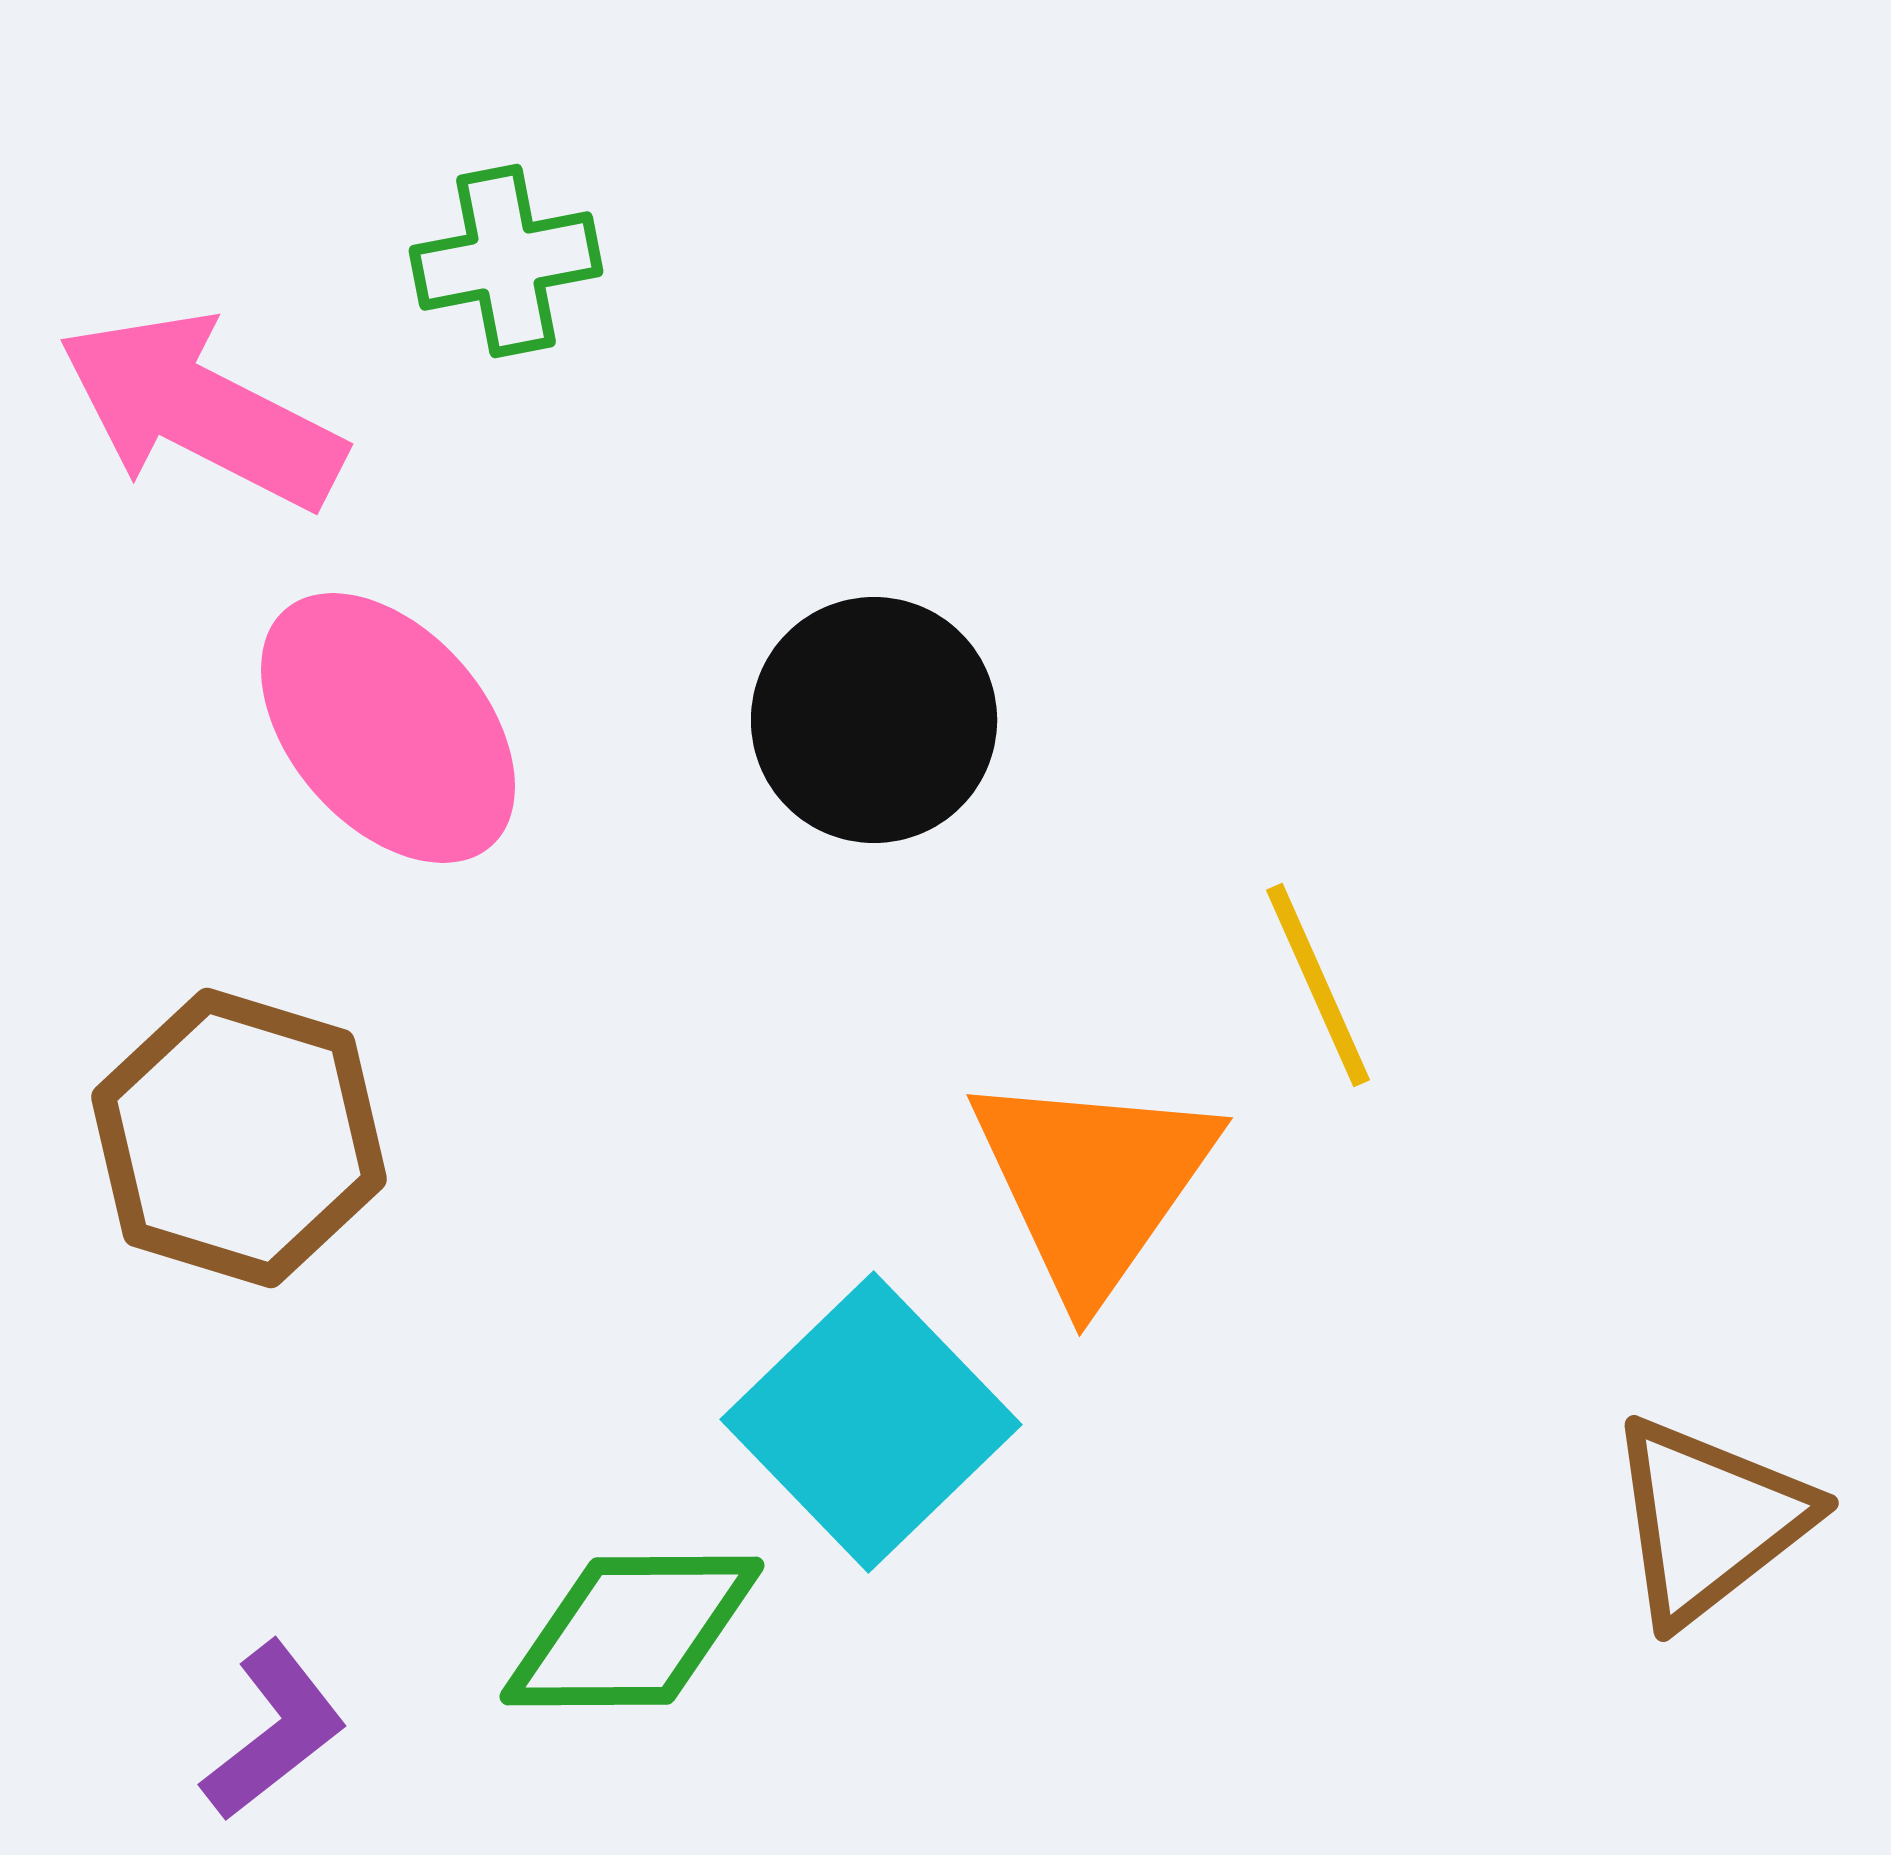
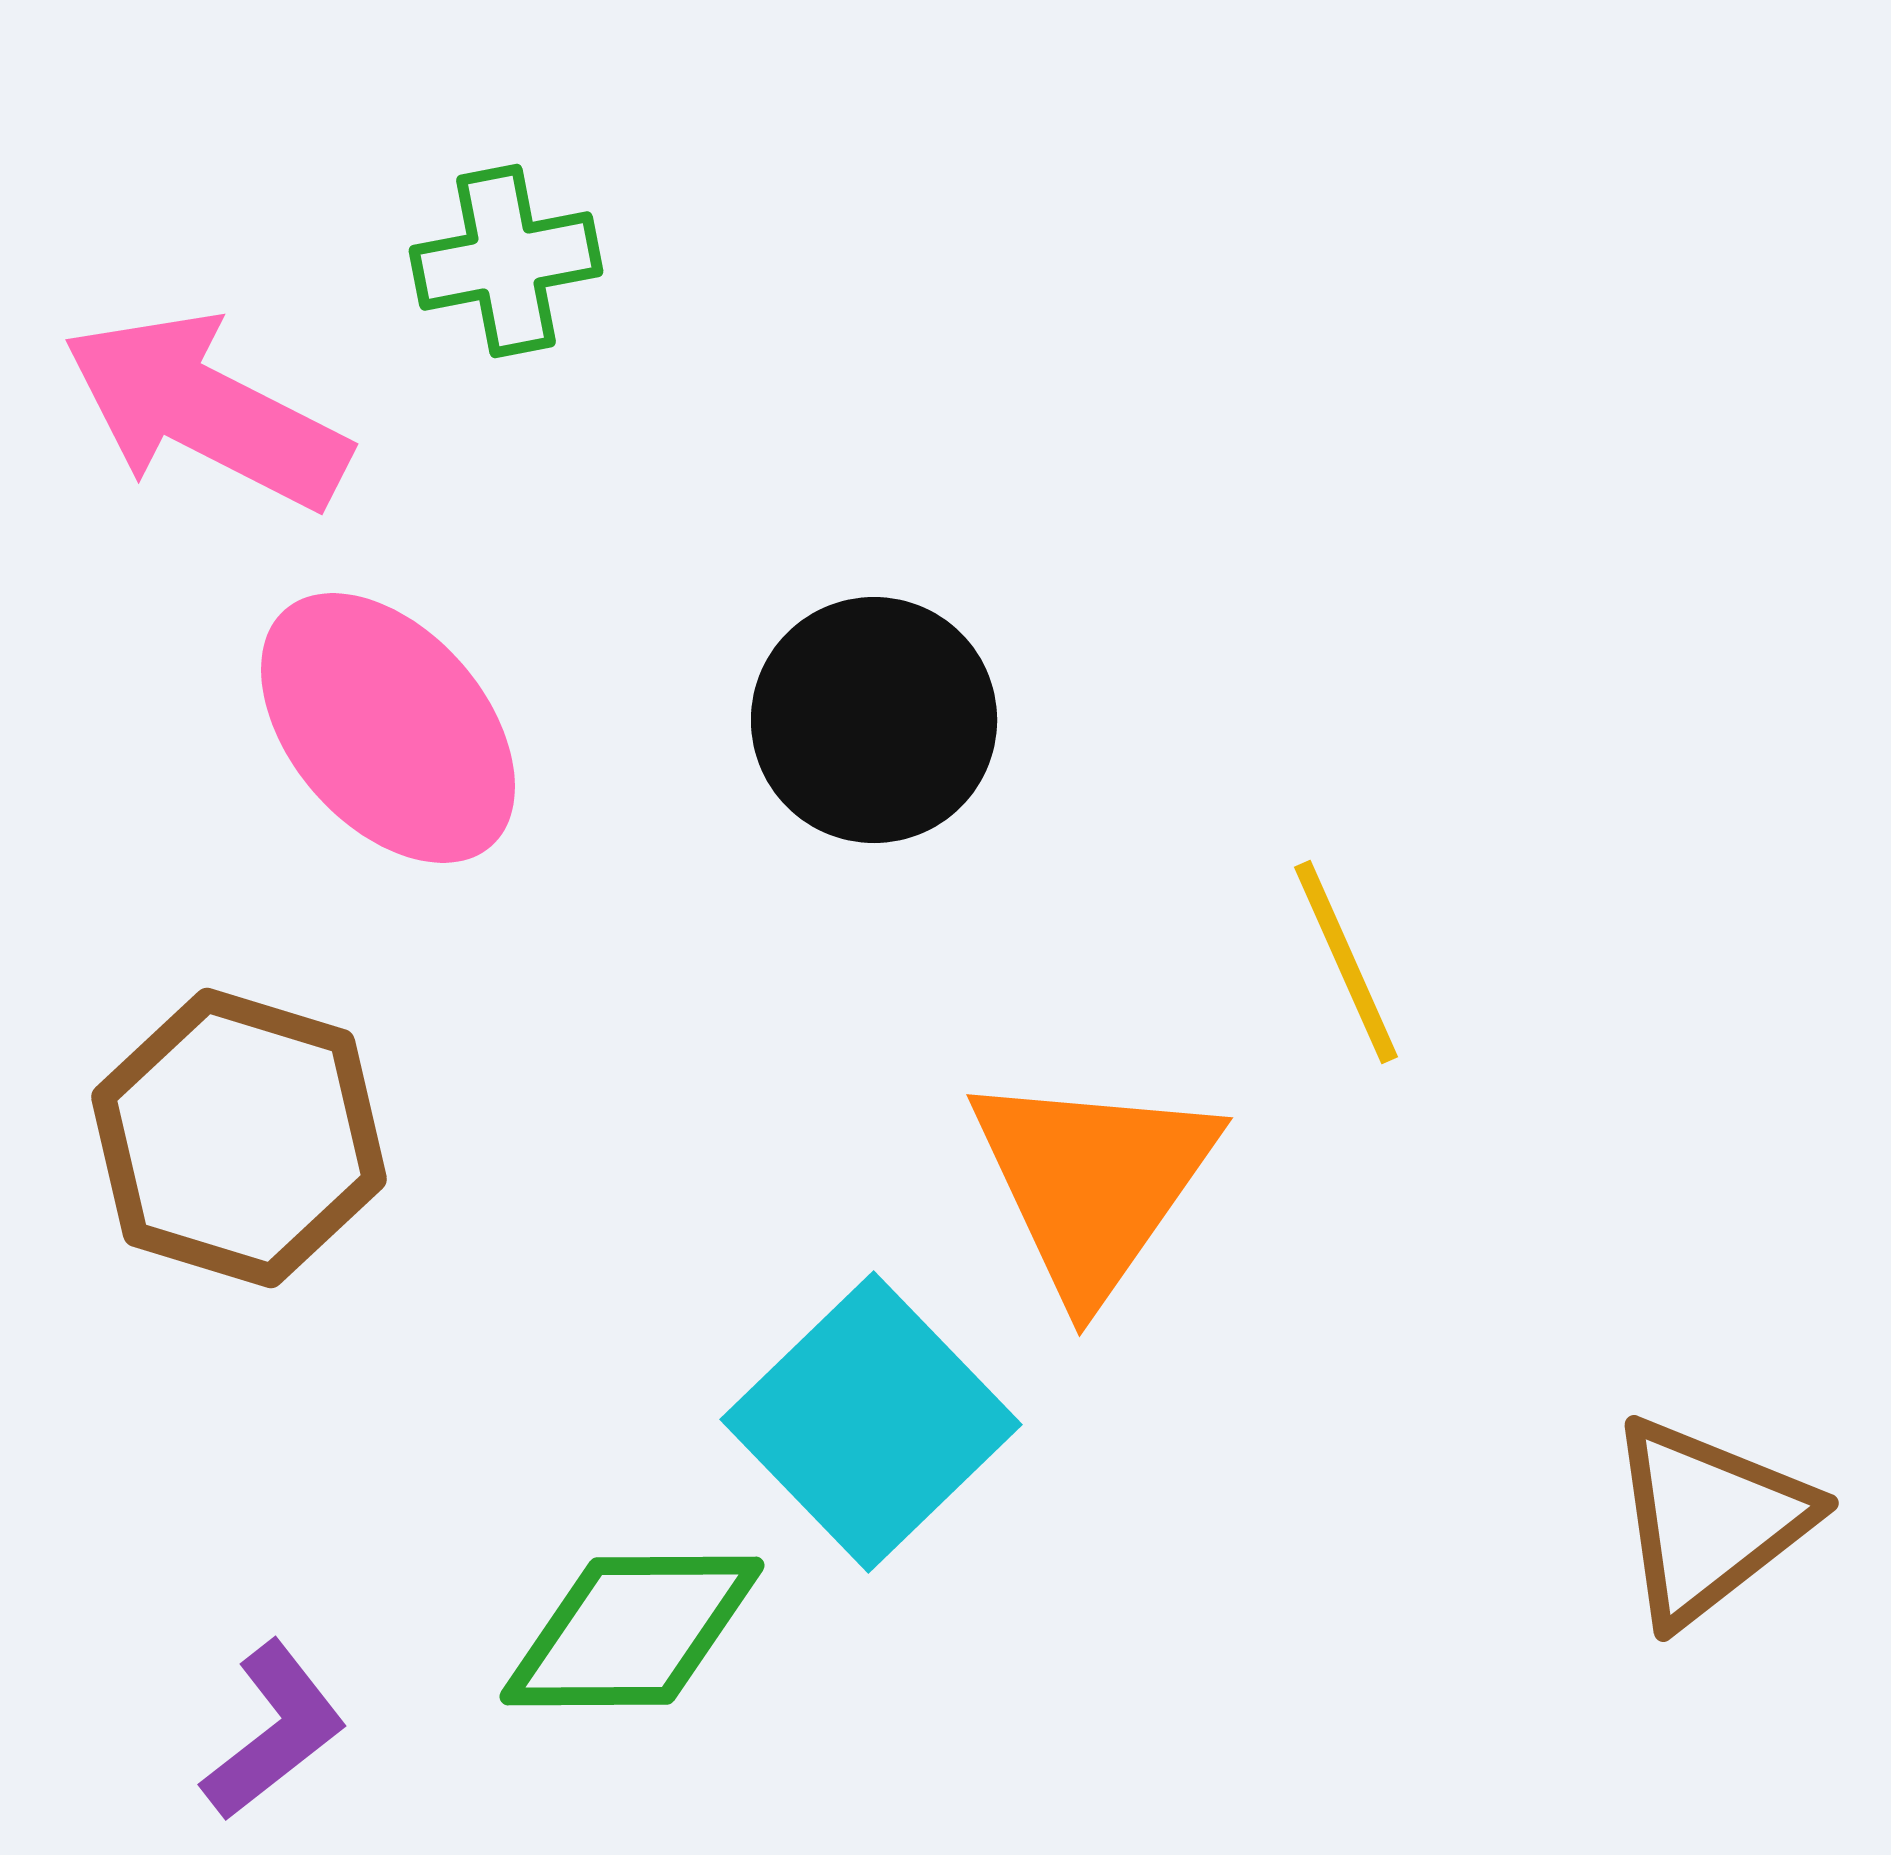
pink arrow: moved 5 px right
yellow line: moved 28 px right, 23 px up
